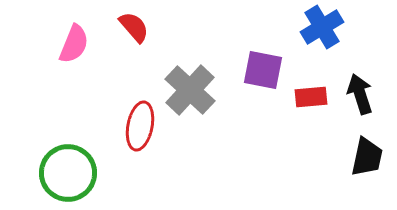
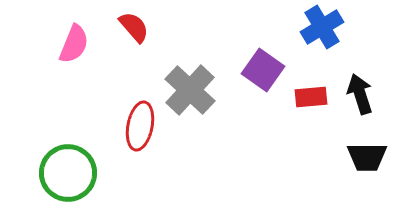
purple square: rotated 24 degrees clockwise
black trapezoid: rotated 78 degrees clockwise
